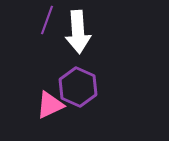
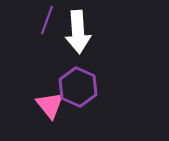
pink triangle: rotated 44 degrees counterclockwise
